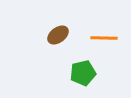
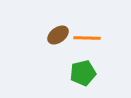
orange line: moved 17 px left
